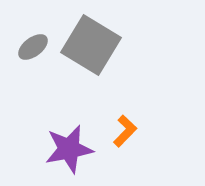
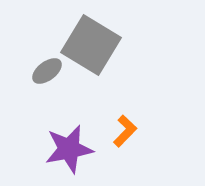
gray ellipse: moved 14 px right, 24 px down
